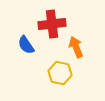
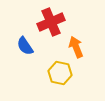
red cross: moved 1 px left, 2 px up; rotated 16 degrees counterclockwise
blue semicircle: moved 1 px left, 1 px down
